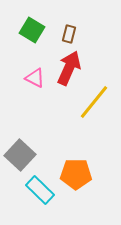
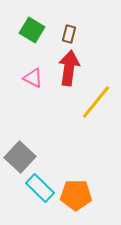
red arrow: rotated 16 degrees counterclockwise
pink triangle: moved 2 px left
yellow line: moved 2 px right
gray square: moved 2 px down
orange pentagon: moved 21 px down
cyan rectangle: moved 2 px up
